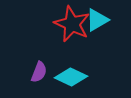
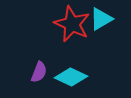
cyan triangle: moved 4 px right, 1 px up
